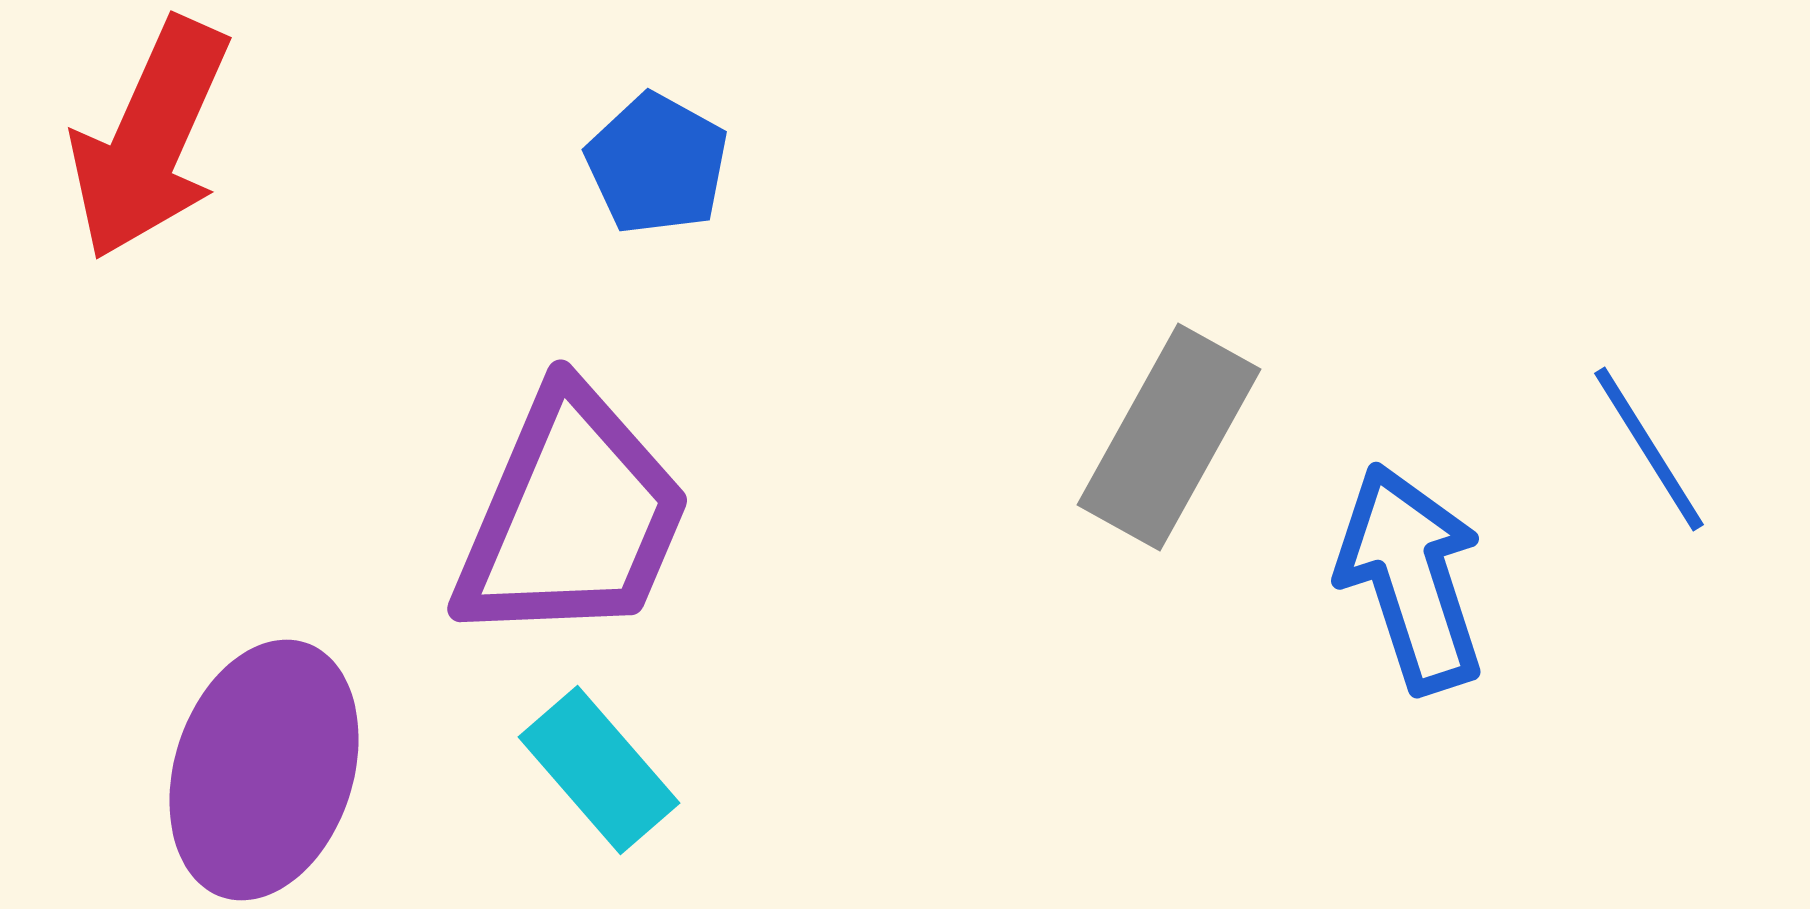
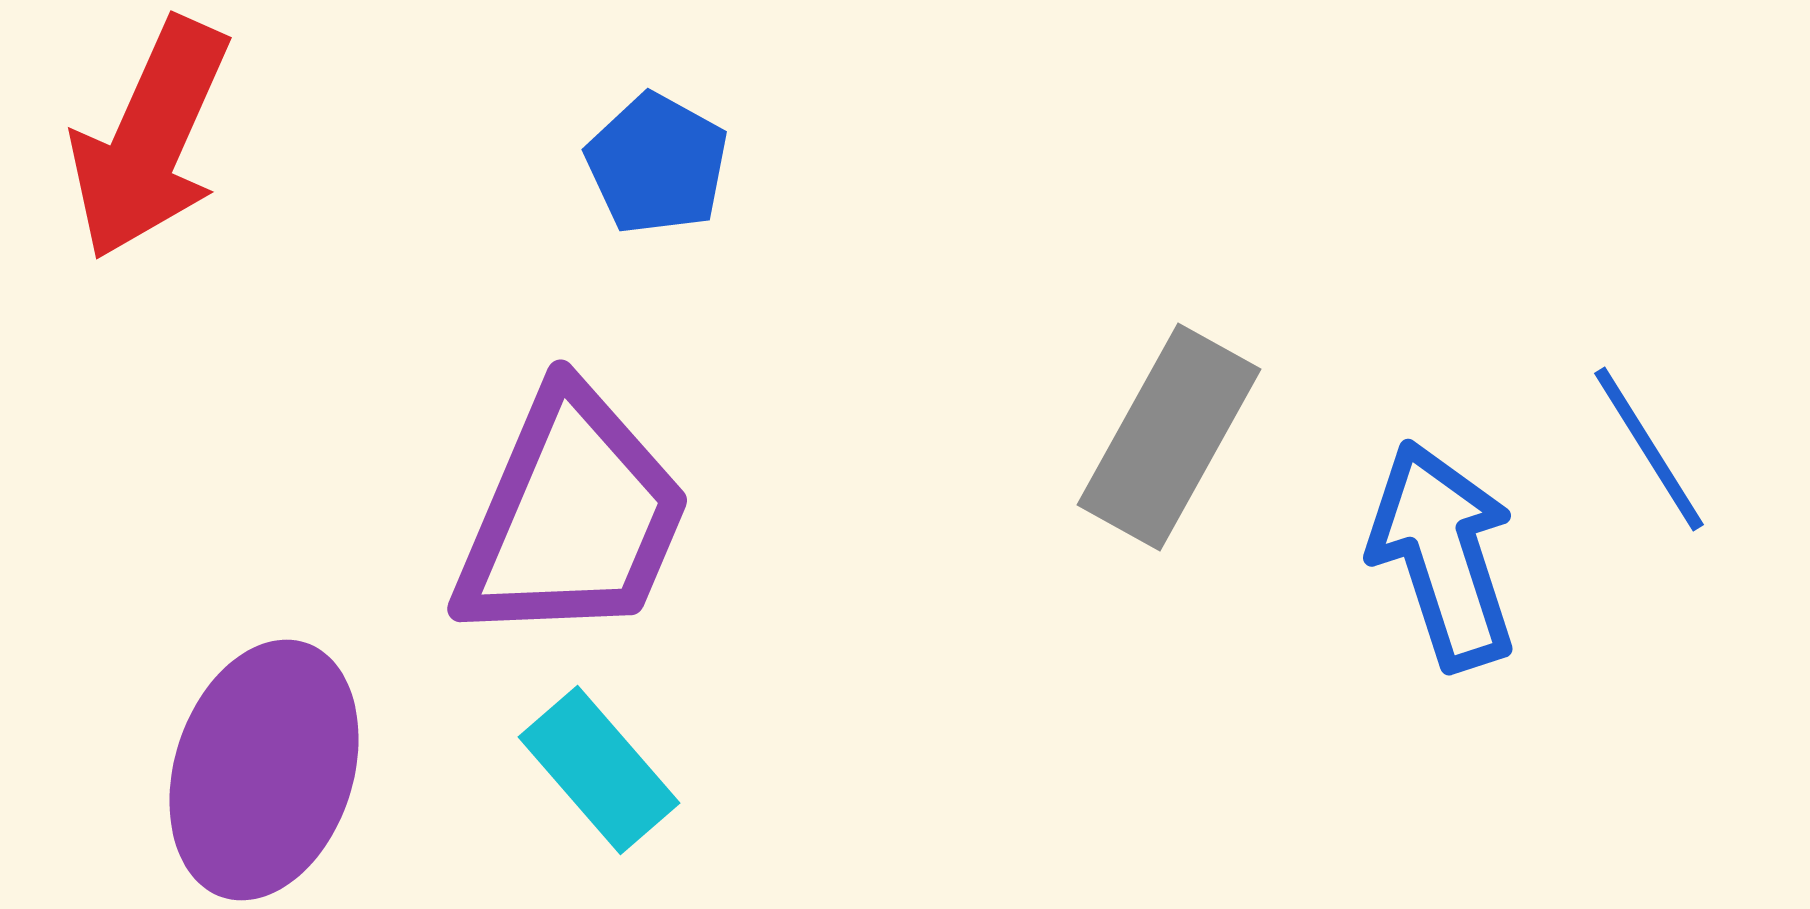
blue arrow: moved 32 px right, 23 px up
